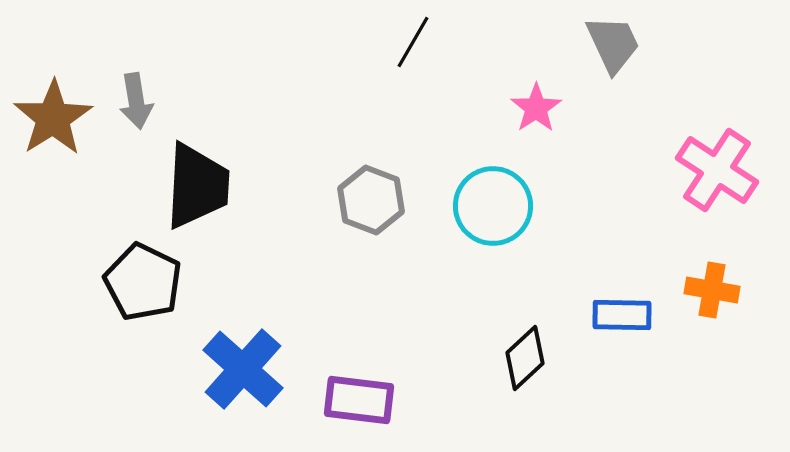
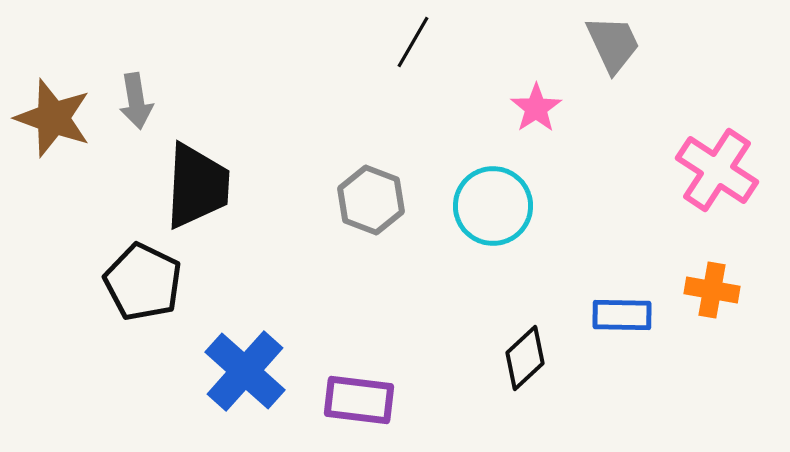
brown star: rotated 20 degrees counterclockwise
blue cross: moved 2 px right, 2 px down
